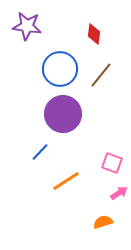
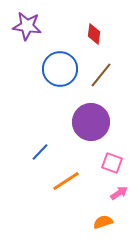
purple circle: moved 28 px right, 8 px down
